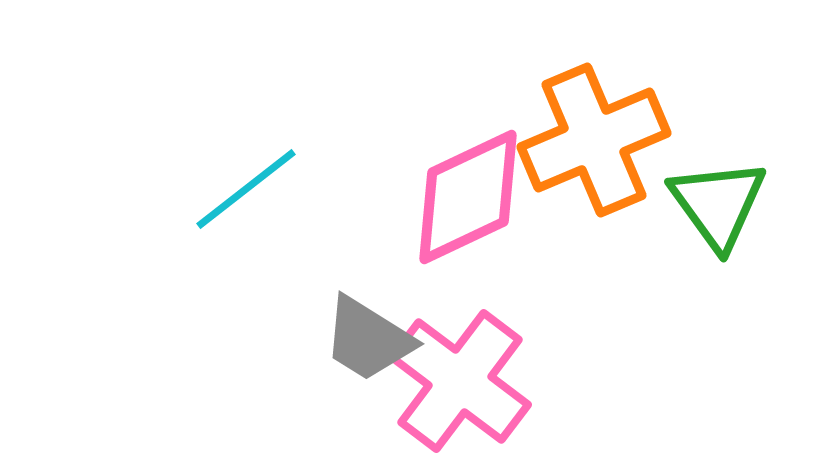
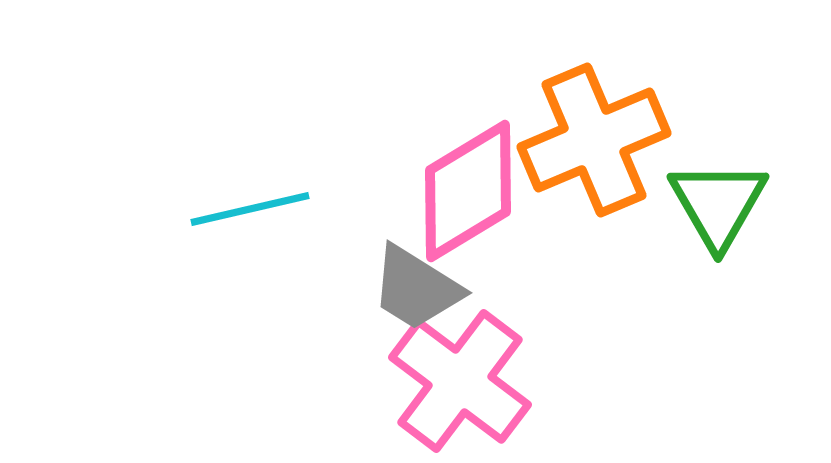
cyan line: moved 4 px right, 20 px down; rotated 25 degrees clockwise
pink diamond: moved 6 px up; rotated 6 degrees counterclockwise
green triangle: rotated 6 degrees clockwise
gray trapezoid: moved 48 px right, 51 px up
